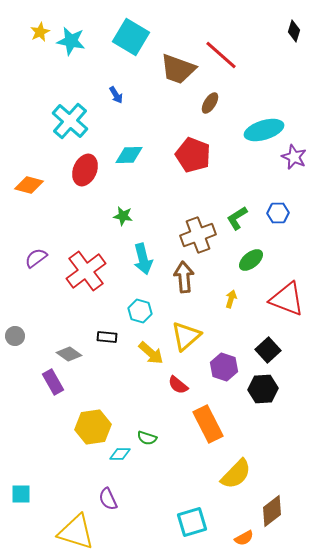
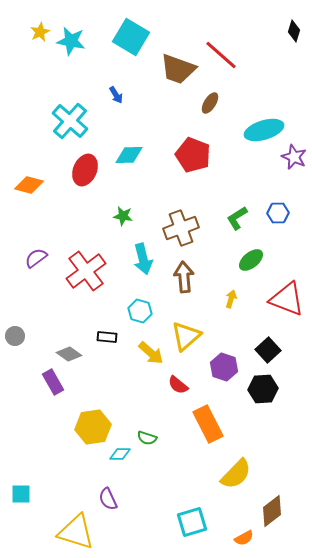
brown cross at (198, 235): moved 17 px left, 7 px up
